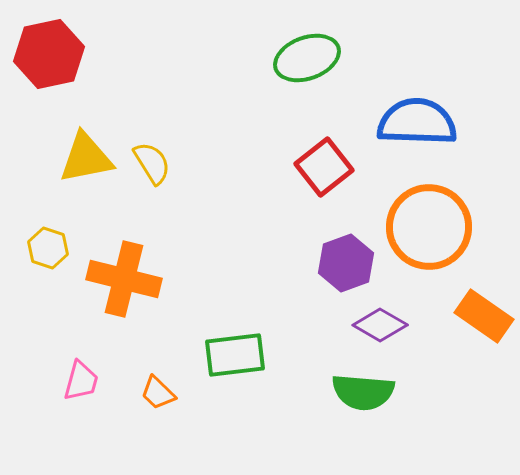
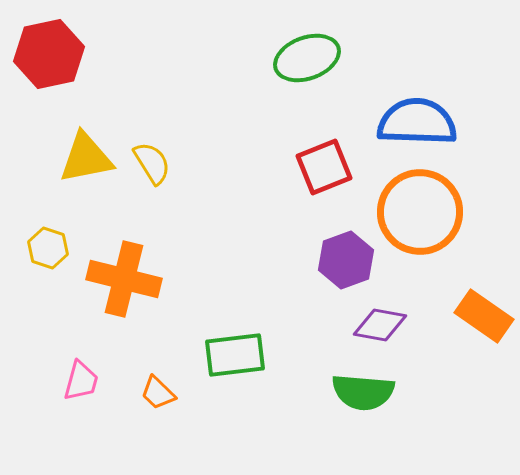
red square: rotated 16 degrees clockwise
orange circle: moved 9 px left, 15 px up
purple hexagon: moved 3 px up
purple diamond: rotated 20 degrees counterclockwise
